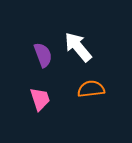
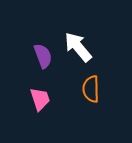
purple semicircle: moved 1 px down
orange semicircle: rotated 84 degrees counterclockwise
